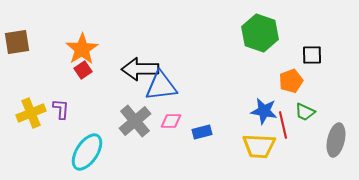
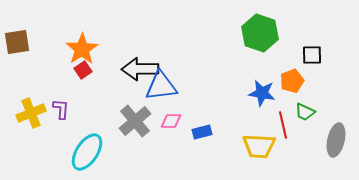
orange pentagon: moved 1 px right
blue star: moved 2 px left, 18 px up
